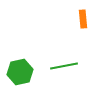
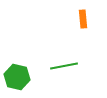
green hexagon: moved 3 px left, 5 px down; rotated 25 degrees clockwise
